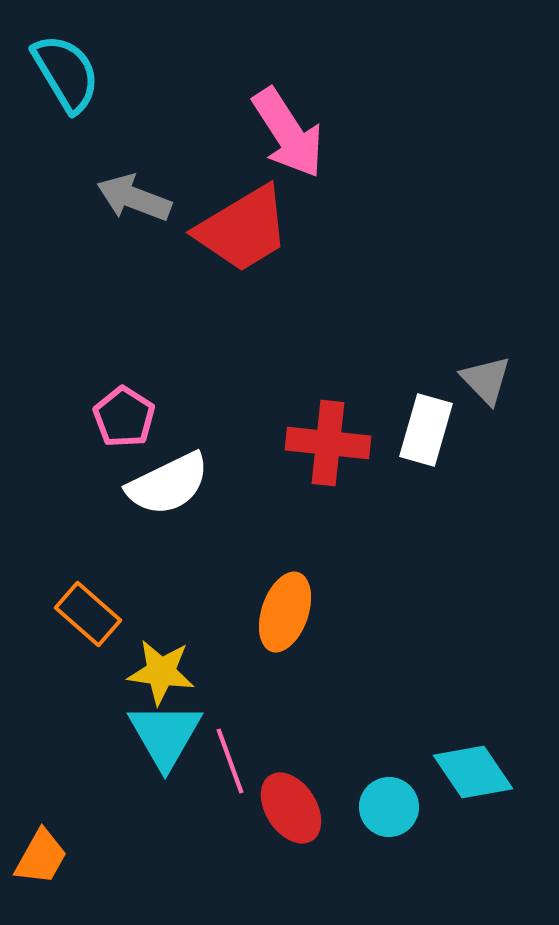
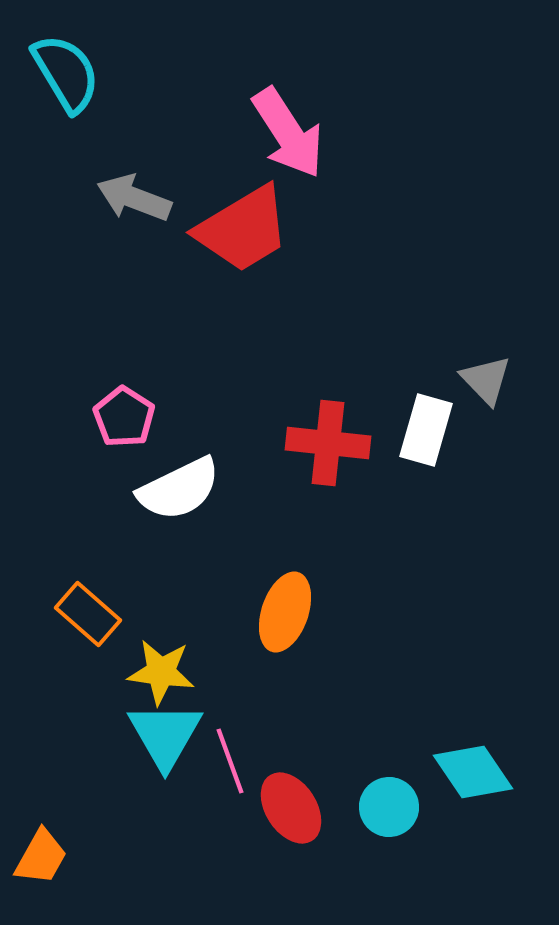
white semicircle: moved 11 px right, 5 px down
